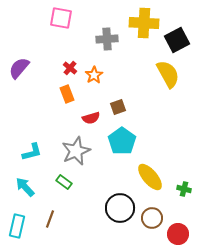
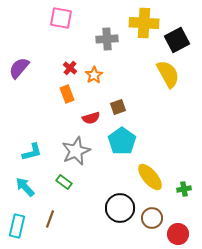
green cross: rotated 24 degrees counterclockwise
